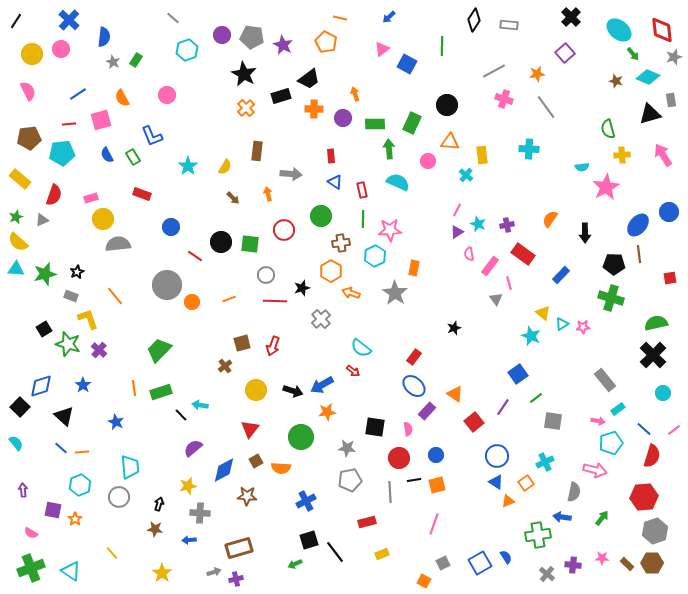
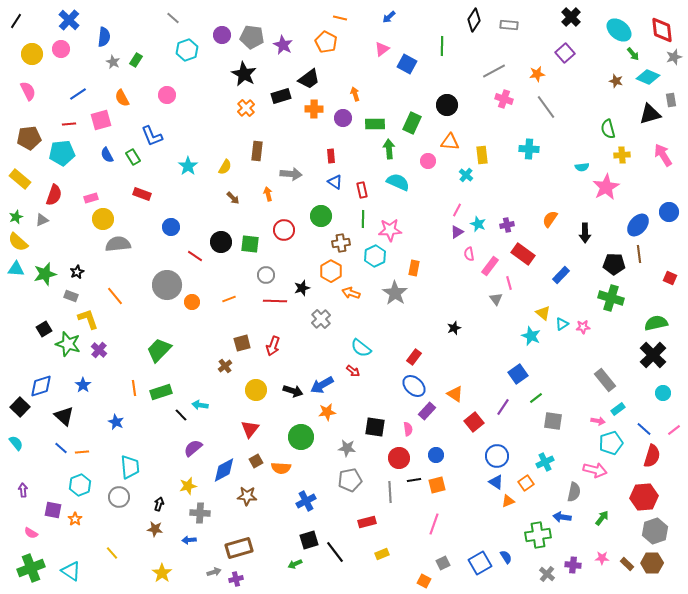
red square at (670, 278): rotated 32 degrees clockwise
